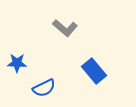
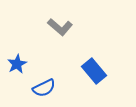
gray L-shape: moved 5 px left, 1 px up
blue star: moved 1 px down; rotated 30 degrees counterclockwise
